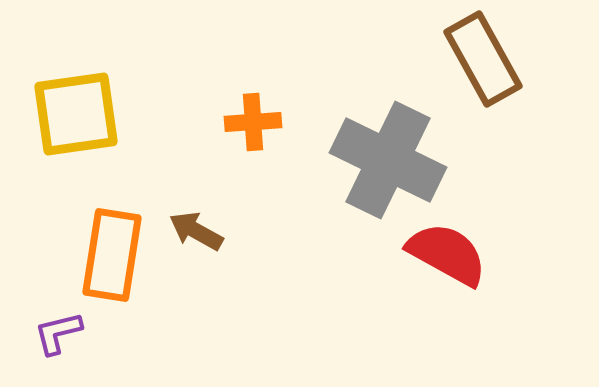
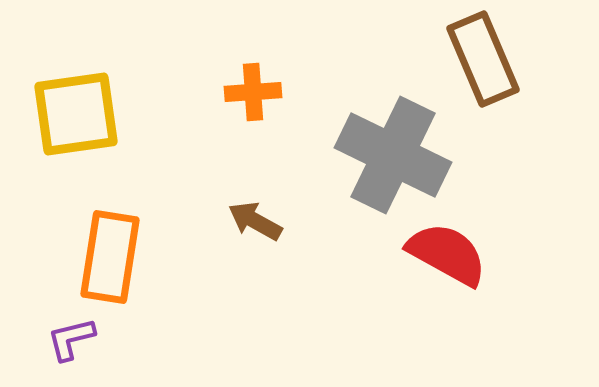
brown rectangle: rotated 6 degrees clockwise
orange cross: moved 30 px up
gray cross: moved 5 px right, 5 px up
brown arrow: moved 59 px right, 10 px up
orange rectangle: moved 2 px left, 2 px down
purple L-shape: moved 13 px right, 6 px down
